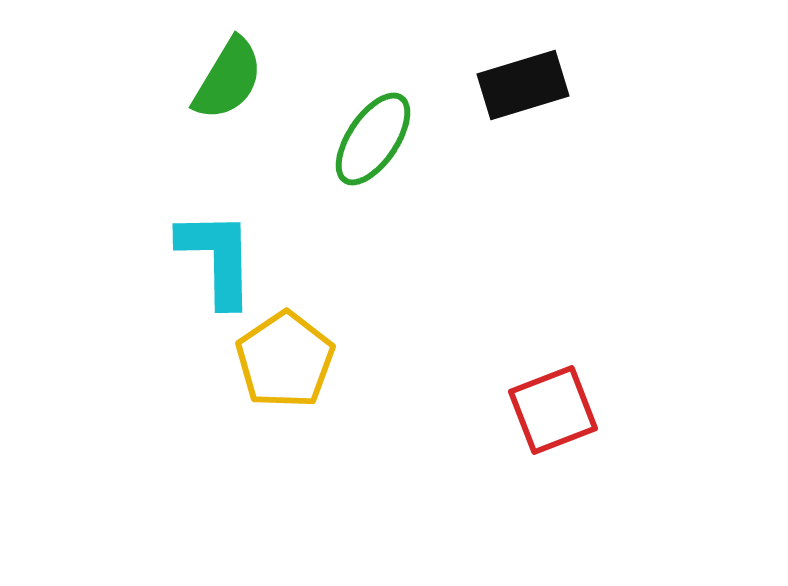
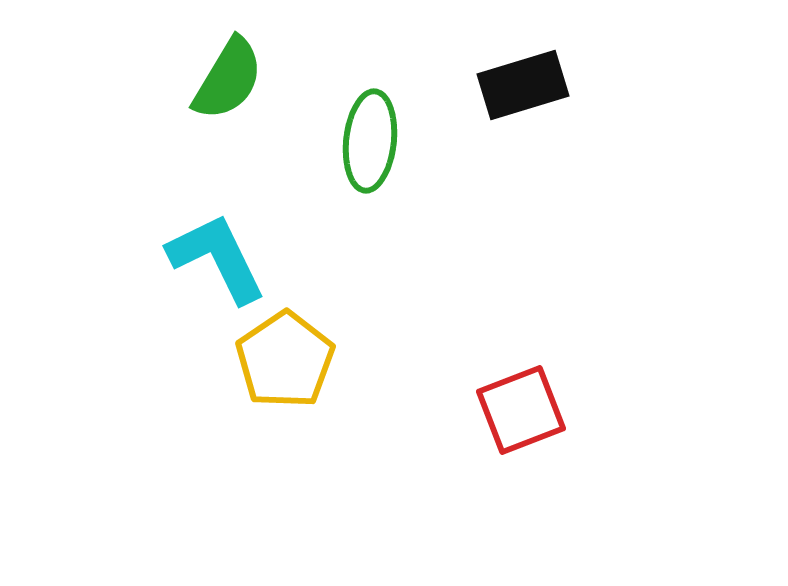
green ellipse: moved 3 px left, 2 px down; rotated 28 degrees counterclockwise
cyan L-shape: rotated 25 degrees counterclockwise
red square: moved 32 px left
